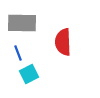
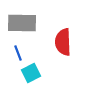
cyan square: moved 2 px right, 1 px up
